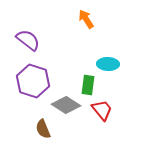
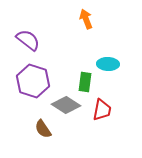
orange arrow: rotated 12 degrees clockwise
green rectangle: moved 3 px left, 3 px up
red trapezoid: rotated 50 degrees clockwise
brown semicircle: rotated 12 degrees counterclockwise
